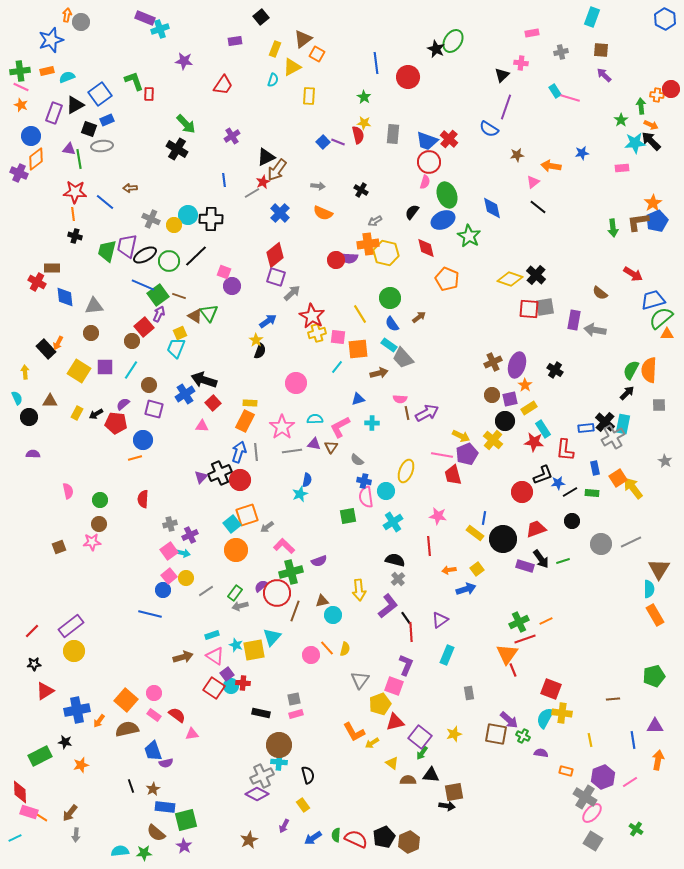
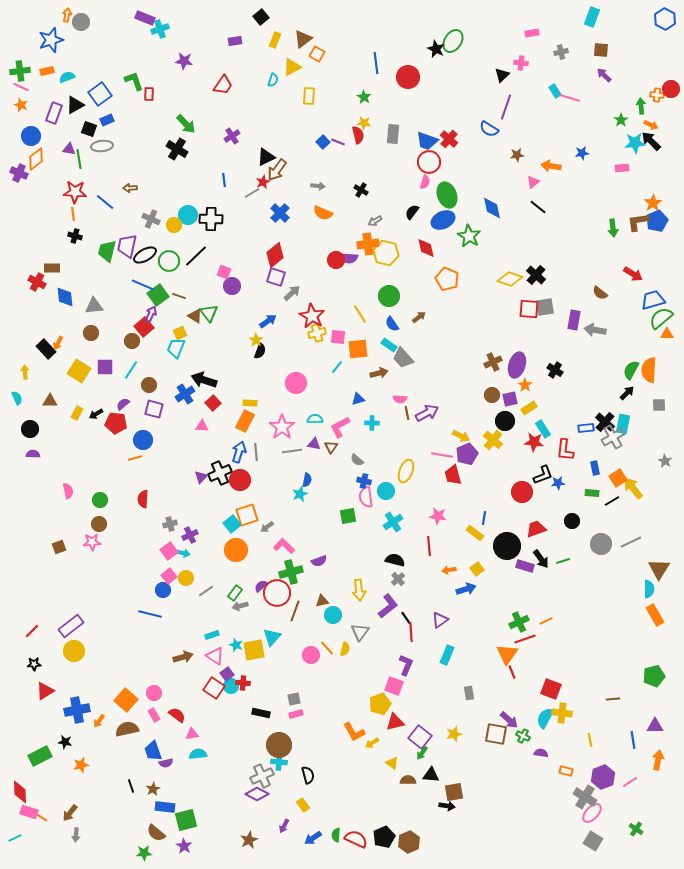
yellow rectangle at (275, 49): moved 9 px up
green circle at (390, 298): moved 1 px left, 2 px up
purple arrow at (159, 314): moved 8 px left
black circle at (29, 417): moved 1 px right, 12 px down
black line at (570, 492): moved 42 px right, 9 px down
black circle at (503, 539): moved 4 px right, 7 px down
red line at (513, 670): moved 1 px left, 2 px down
gray triangle at (360, 680): moved 48 px up
pink rectangle at (154, 715): rotated 24 degrees clockwise
cyan semicircle at (120, 851): moved 78 px right, 97 px up
